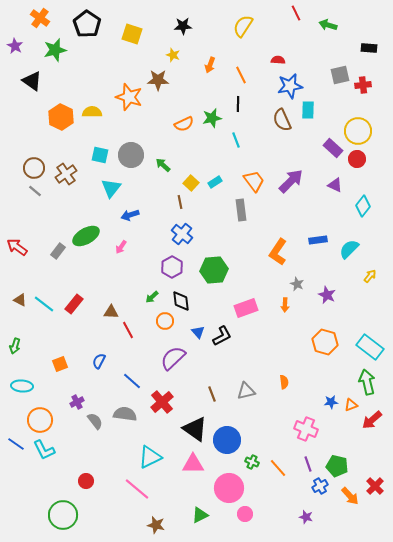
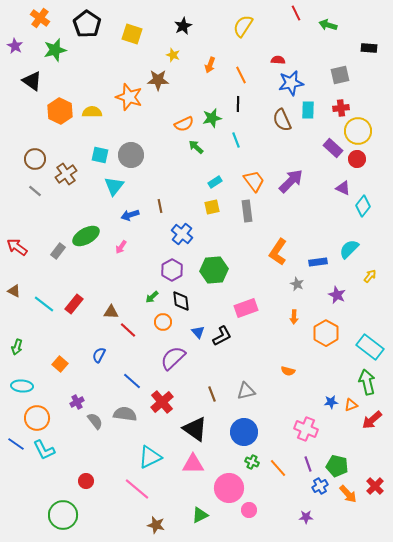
black star at (183, 26): rotated 24 degrees counterclockwise
red cross at (363, 85): moved 22 px left, 23 px down
blue star at (290, 86): moved 1 px right, 3 px up
orange hexagon at (61, 117): moved 1 px left, 6 px up
green arrow at (163, 165): moved 33 px right, 18 px up
brown circle at (34, 168): moved 1 px right, 9 px up
yellow square at (191, 183): moved 21 px right, 24 px down; rotated 35 degrees clockwise
purple triangle at (335, 185): moved 8 px right, 3 px down
cyan triangle at (111, 188): moved 3 px right, 2 px up
brown line at (180, 202): moved 20 px left, 4 px down
gray rectangle at (241, 210): moved 6 px right, 1 px down
blue rectangle at (318, 240): moved 22 px down
purple hexagon at (172, 267): moved 3 px down
purple star at (327, 295): moved 10 px right
brown triangle at (20, 300): moved 6 px left, 9 px up
orange arrow at (285, 305): moved 9 px right, 12 px down
orange circle at (165, 321): moved 2 px left, 1 px down
red line at (128, 330): rotated 18 degrees counterclockwise
orange hexagon at (325, 342): moved 1 px right, 9 px up; rotated 15 degrees clockwise
green arrow at (15, 346): moved 2 px right, 1 px down
blue semicircle at (99, 361): moved 6 px up
orange square at (60, 364): rotated 28 degrees counterclockwise
orange semicircle at (284, 382): moved 4 px right, 11 px up; rotated 112 degrees clockwise
orange circle at (40, 420): moved 3 px left, 2 px up
blue circle at (227, 440): moved 17 px right, 8 px up
orange arrow at (350, 496): moved 2 px left, 2 px up
pink circle at (245, 514): moved 4 px right, 4 px up
purple star at (306, 517): rotated 16 degrees counterclockwise
